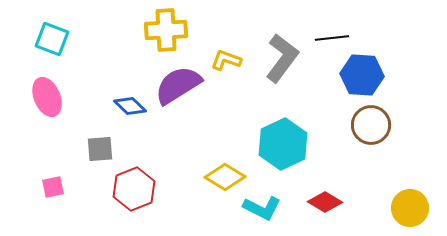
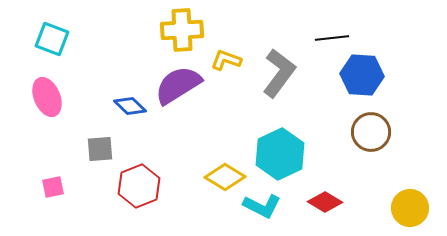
yellow cross: moved 16 px right
gray L-shape: moved 3 px left, 15 px down
brown circle: moved 7 px down
cyan hexagon: moved 3 px left, 10 px down
red hexagon: moved 5 px right, 3 px up
cyan L-shape: moved 2 px up
